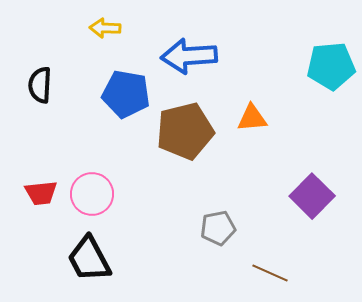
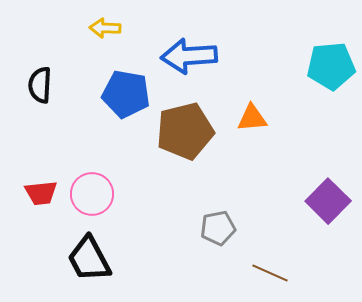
purple square: moved 16 px right, 5 px down
